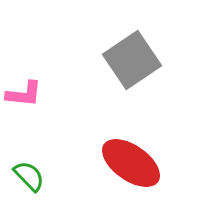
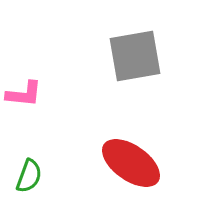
gray square: moved 3 px right, 4 px up; rotated 24 degrees clockwise
green semicircle: rotated 64 degrees clockwise
